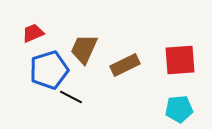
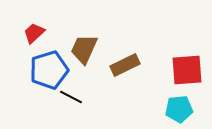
red trapezoid: moved 1 px right; rotated 20 degrees counterclockwise
red square: moved 7 px right, 10 px down
